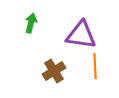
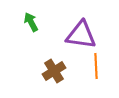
green arrow: moved 1 px up; rotated 42 degrees counterclockwise
orange line: moved 1 px right
